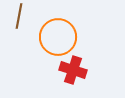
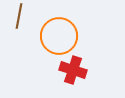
orange circle: moved 1 px right, 1 px up
